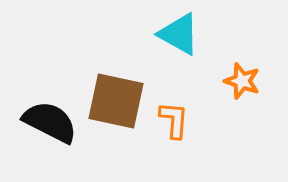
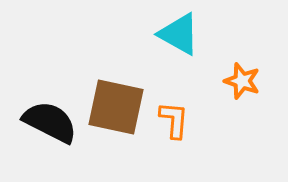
brown square: moved 6 px down
